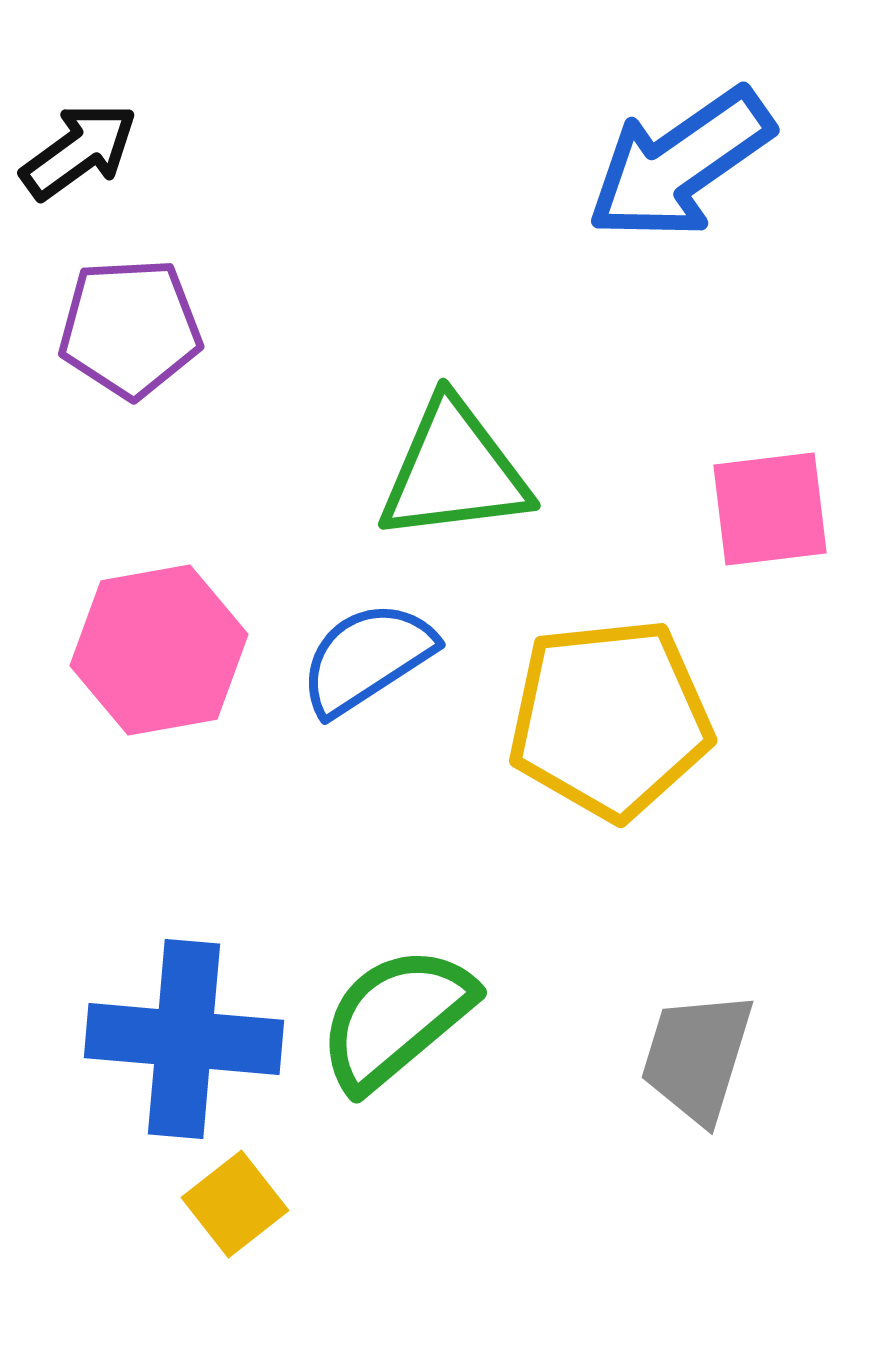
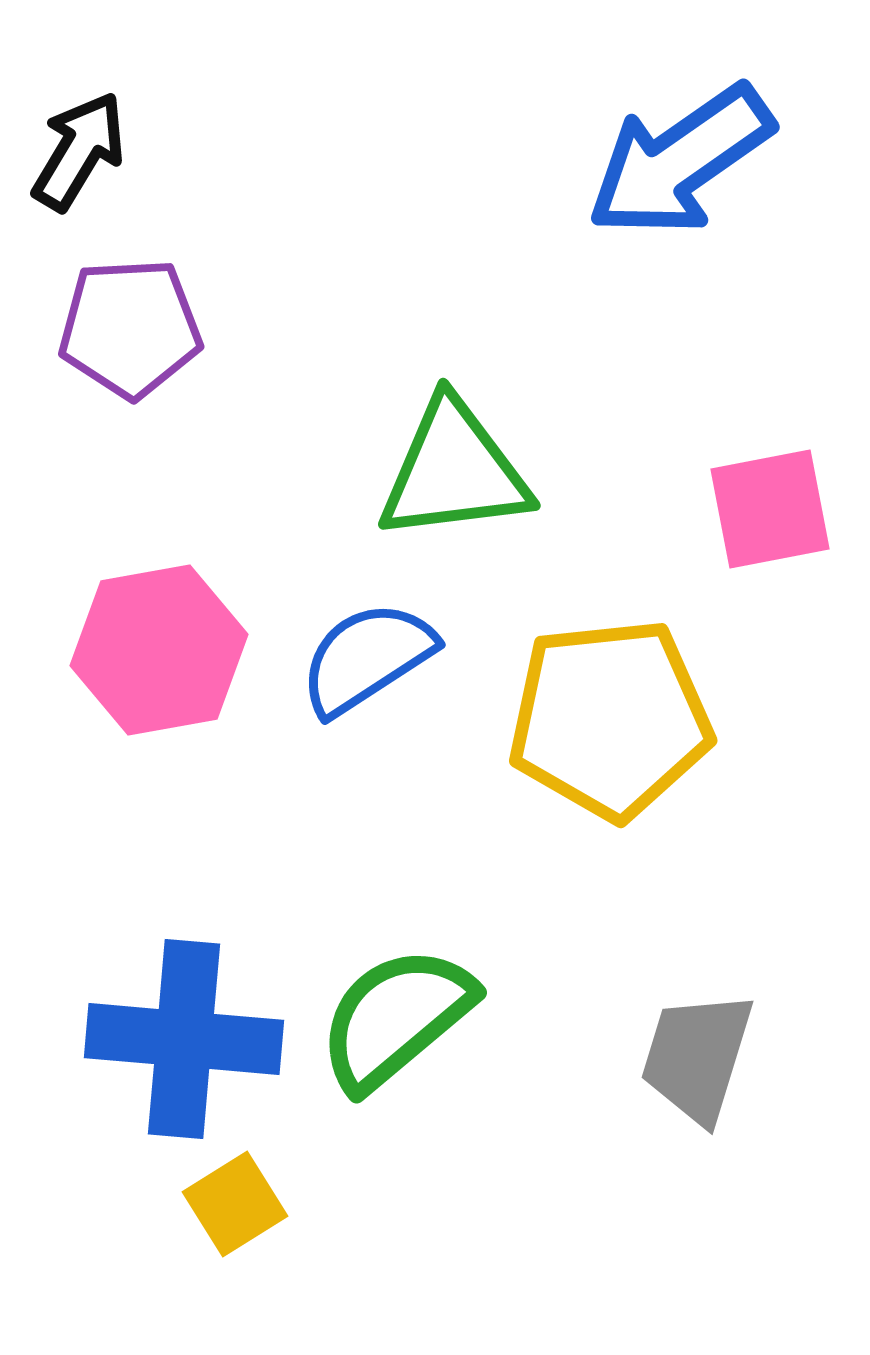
black arrow: rotated 23 degrees counterclockwise
blue arrow: moved 3 px up
pink square: rotated 4 degrees counterclockwise
yellow square: rotated 6 degrees clockwise
